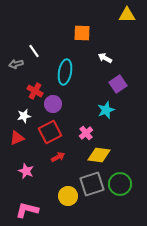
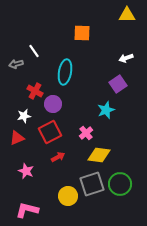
white arrow: moved 21 px right; rotated 48 degrees counterclockwise
